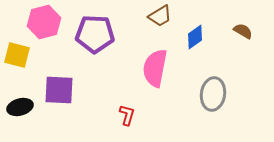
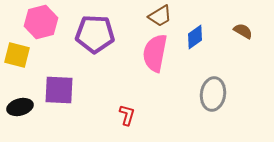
pink hexagon: moved 3 px left
pink semicircle: moved 15 px up
